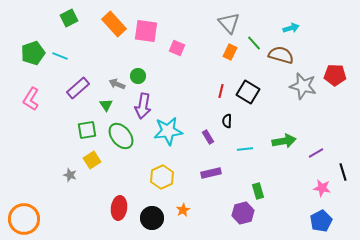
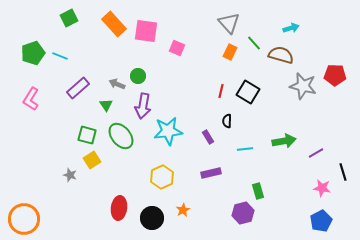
green square at (87, 130): moved 5 px down; rotated 24 degrees clockwise
